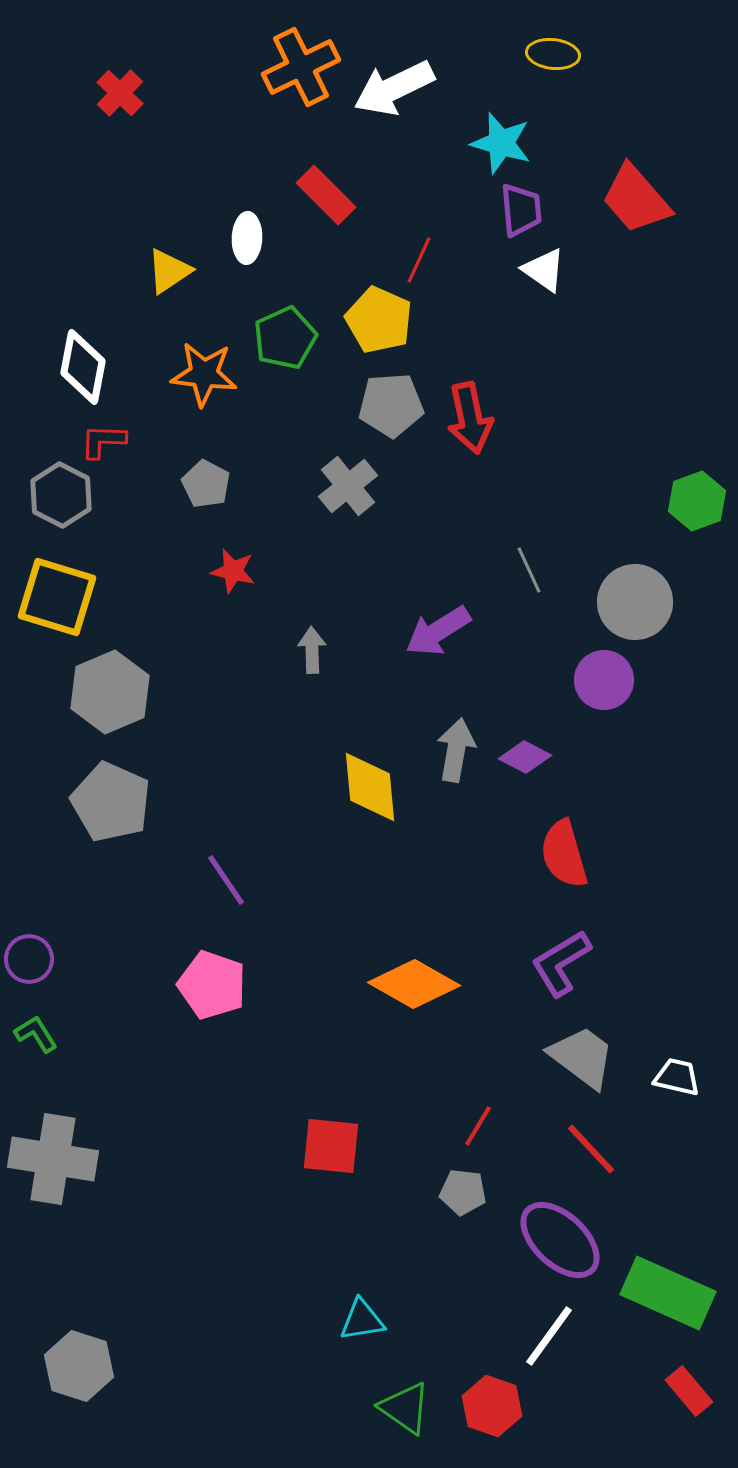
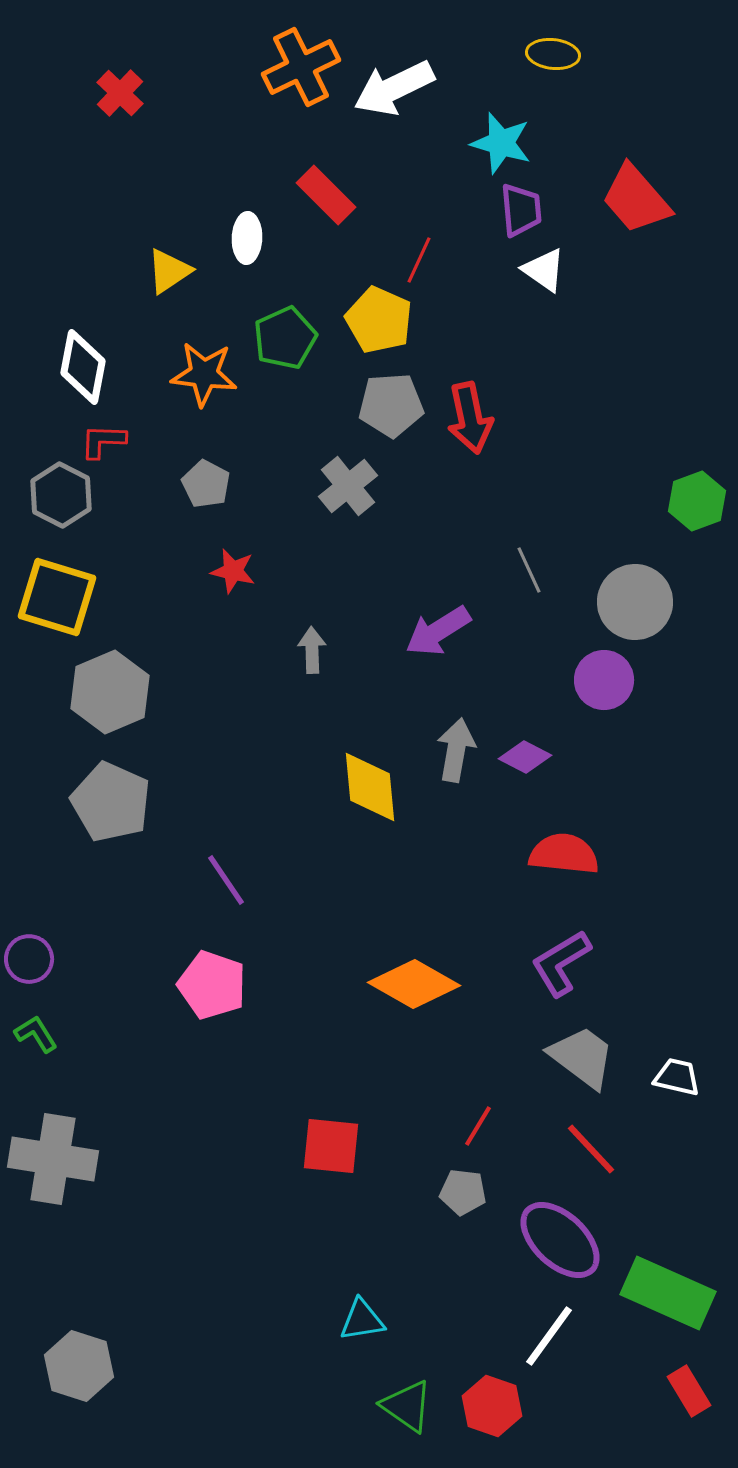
red semicircle at (564, 854): rotated 112 degrees clockwise
red rectangle at (689, 1391): rotated 9 degrees clockwise
green triangle at (405, 1408): moved 2 px right, 2 px up
